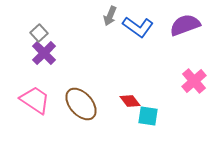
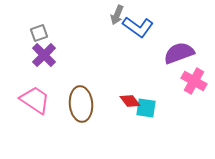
gray arrow: moved 7 px right, 1 px up
purple semicircle: moved 6 px left, 28 px down
gray square: rotated 24 degrees clockwise
purple cross: moved 2 px down
pink cross: rotated 20 degrees counterclockwise
brown ellipse: rotated 36 degrees clockwise
cyan square: moved 2 px left, 8 px up
